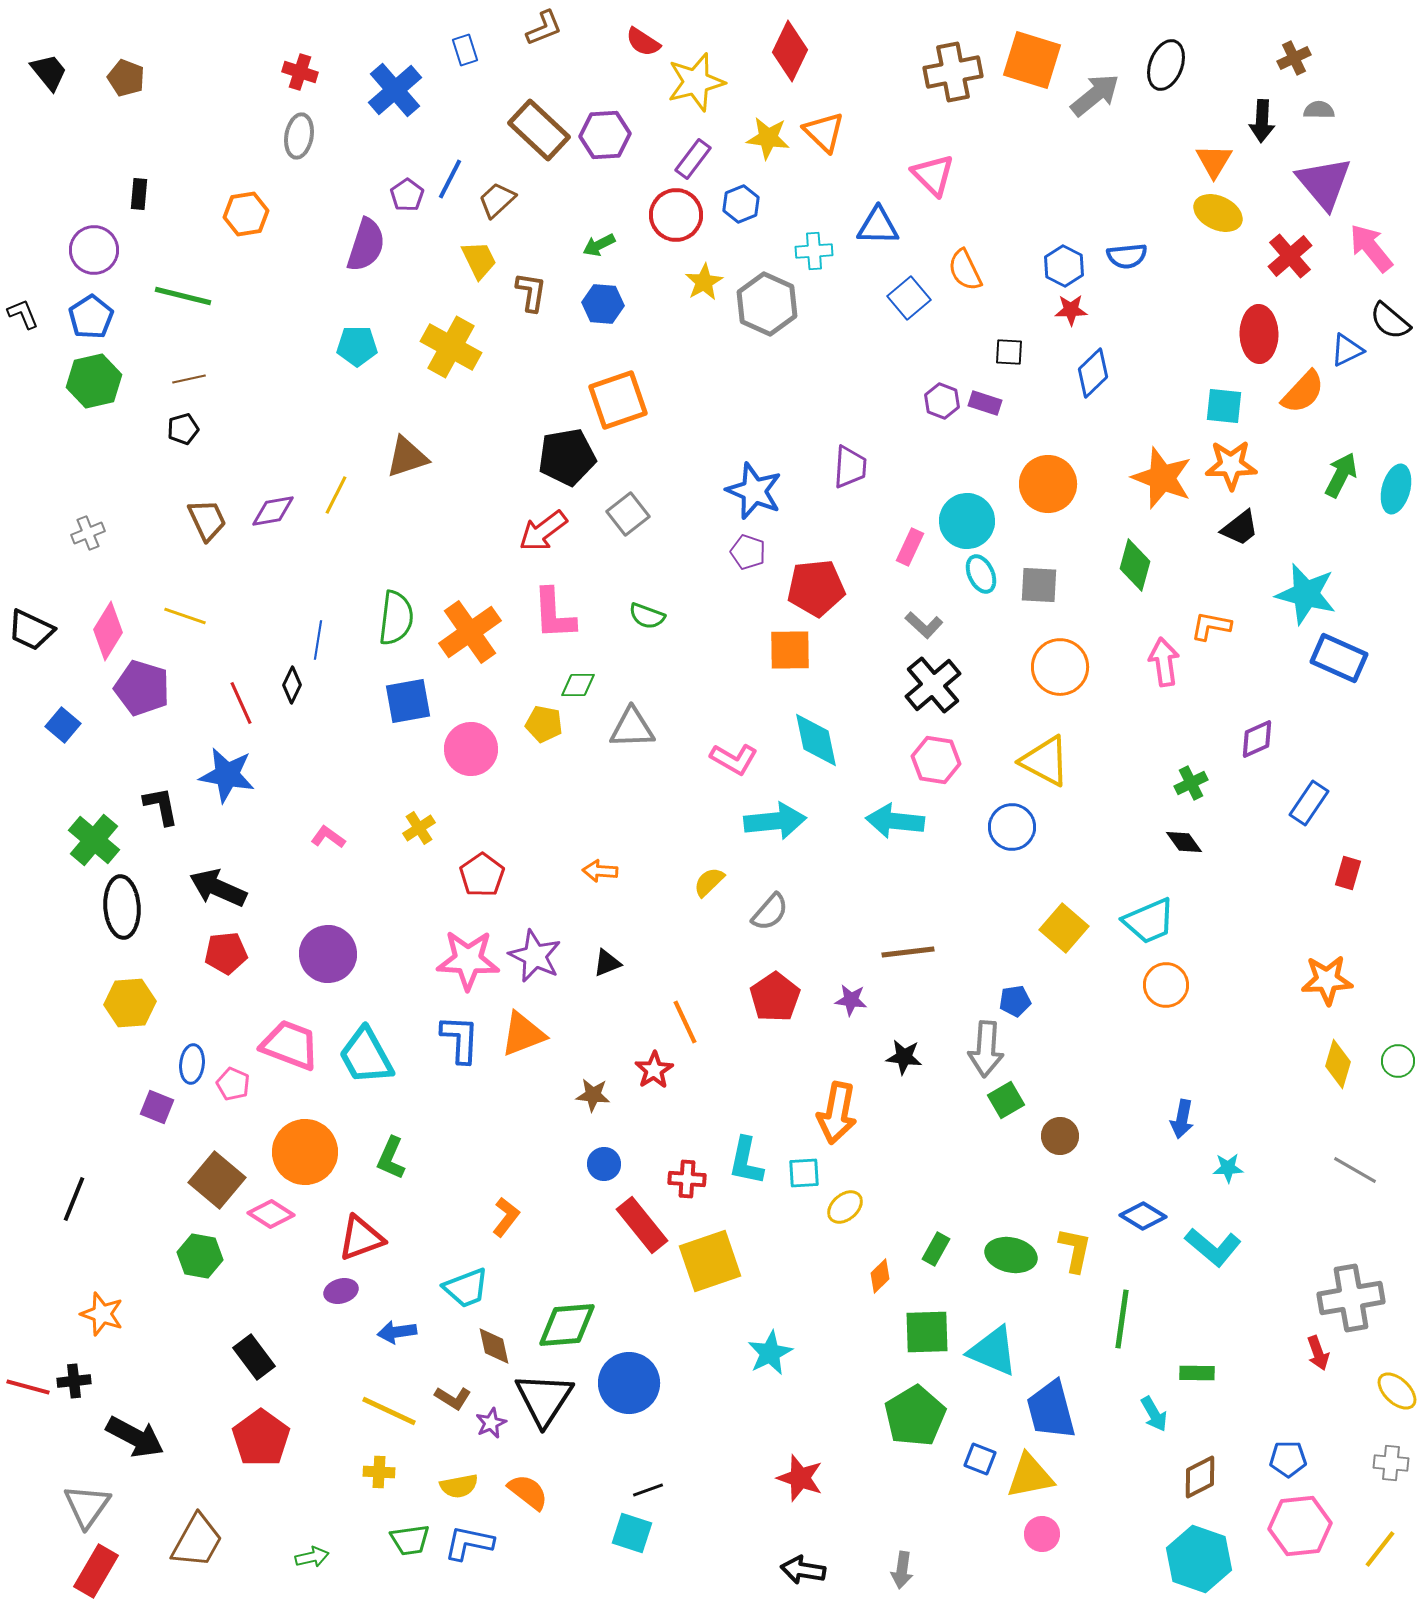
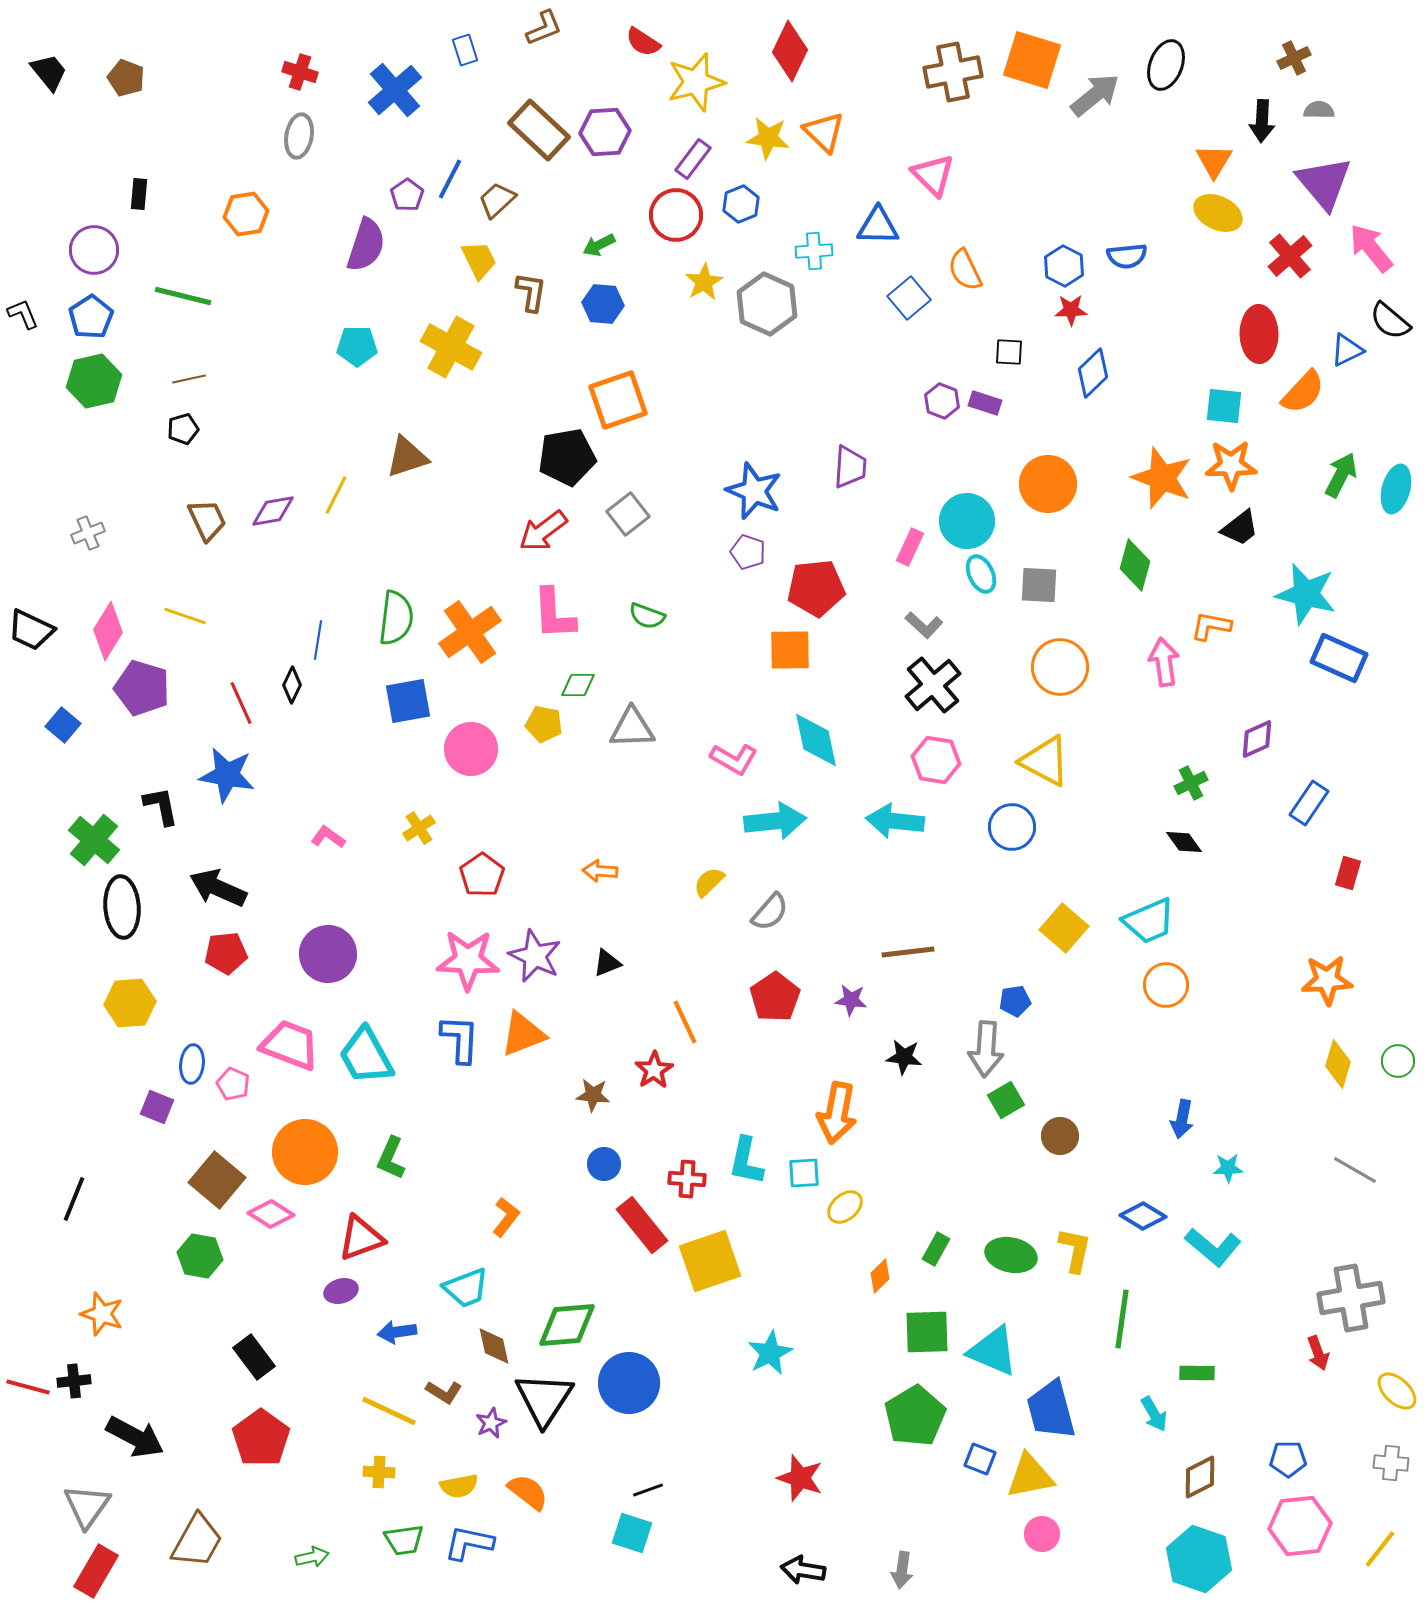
purple hexagon at (605, 135): moved 3 px up
brown L-shape at (453, 1398): moved 9 px left, 6 px up
green trapezoid at (410, 1540): moved 6 px left
